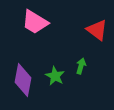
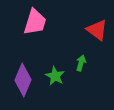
pink trapezoid: rotated 104 degrees counterclockwise
green arrow: moved 3 px up
purple diamond: rotated 12 degrees clockwise
